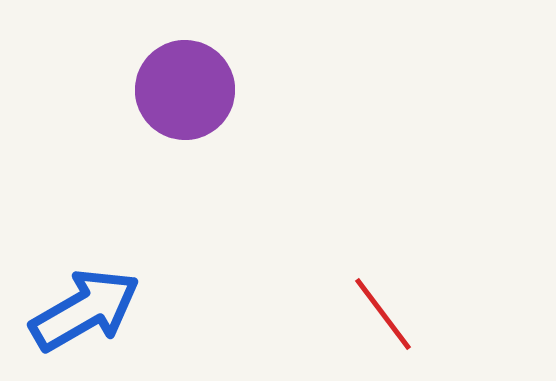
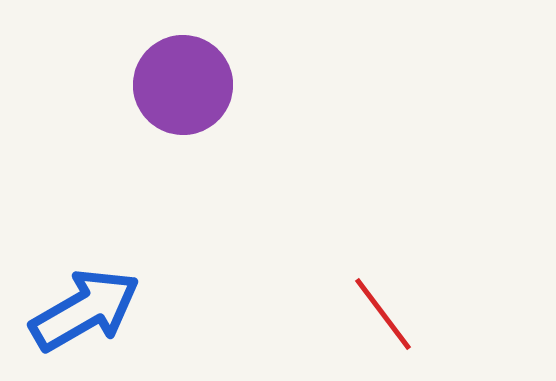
purple circle: moved 2 px left, 5 px up
